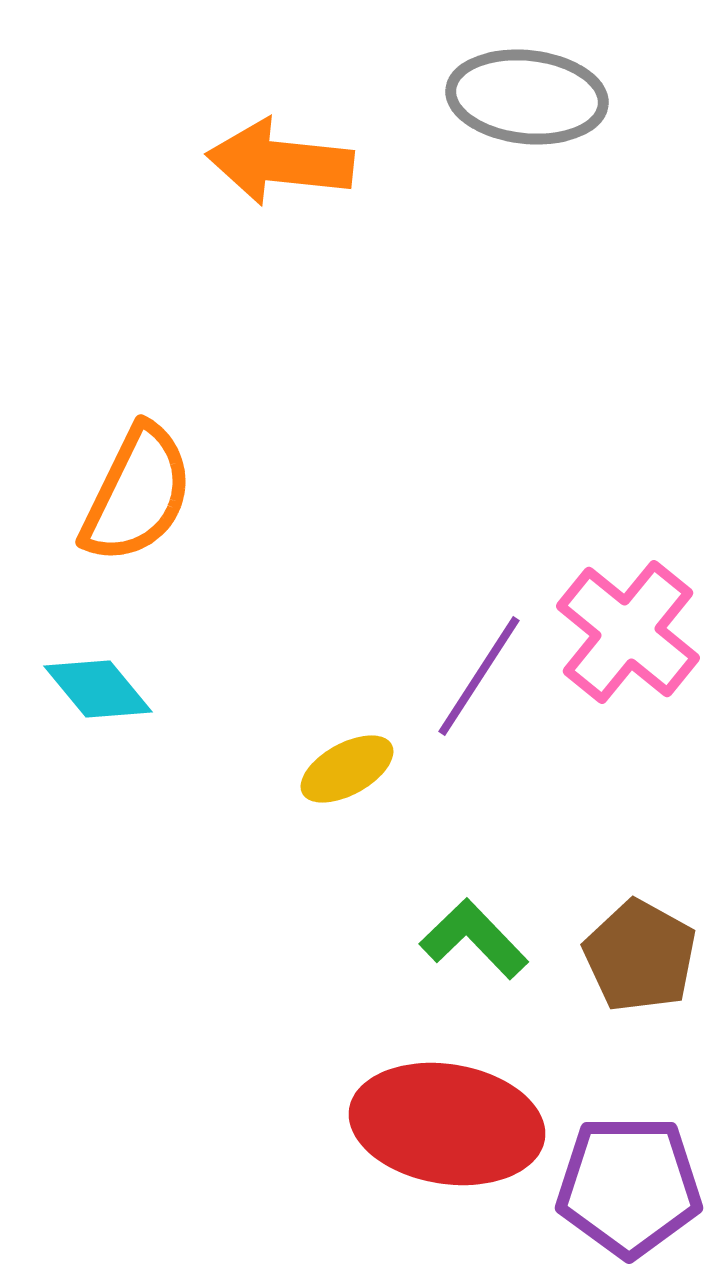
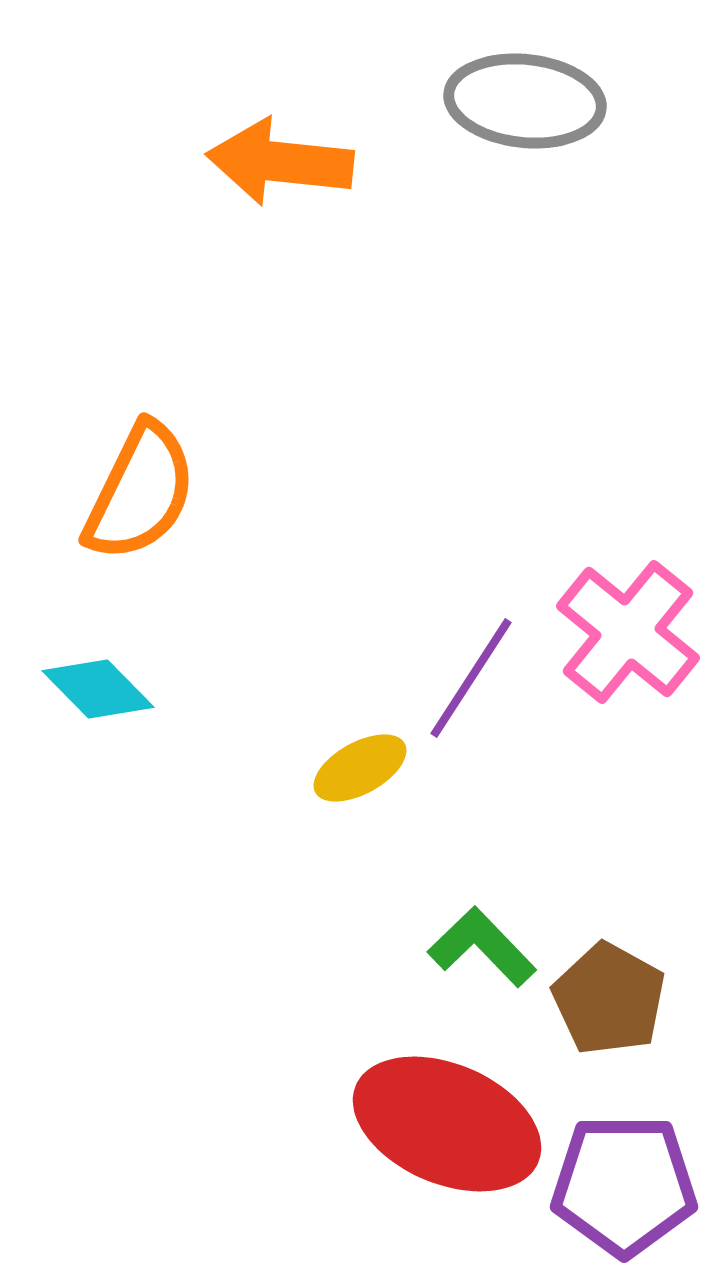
gray ellipse: moved 2 px left, 4 px down
orange semicircle: moved 3 px right, 2 px up
purple line: moved 8 px left, 2 px down
cyan diamond: rotated 5 degrees counterclockwise
yellow ellipse: moved 13 px right, 1 px up
green L-shape: moved 8 px right, 8 px down
brown pentagon: moved 31 px left, 43 px down
red ellipse: rotated 14 degrees clockwise
purple pentagon: moved 5 px left, 1 px up
